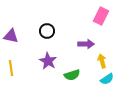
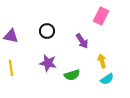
purple arrow: moved 4 px left, 3 px up; rotated 56 degrees clockwise
purple star: moved 2 px down; rotated 18 degrees counterclockwise
